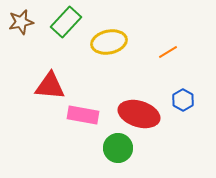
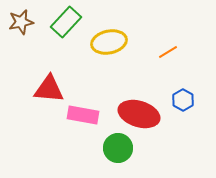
red triangle: moved 1 px left, 3 px down
